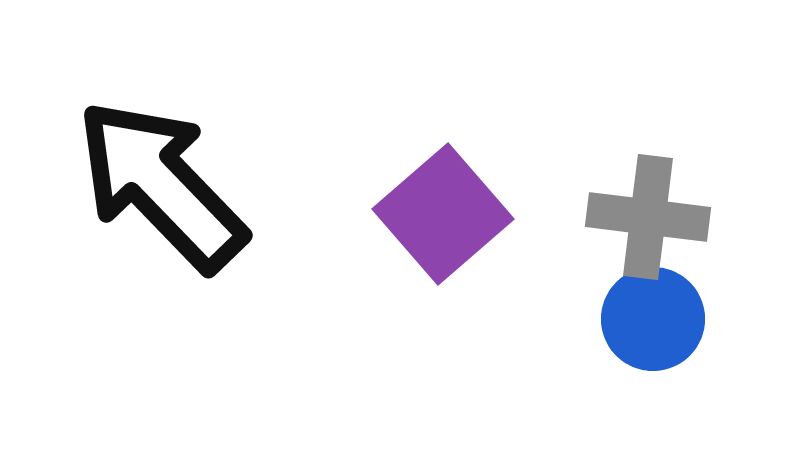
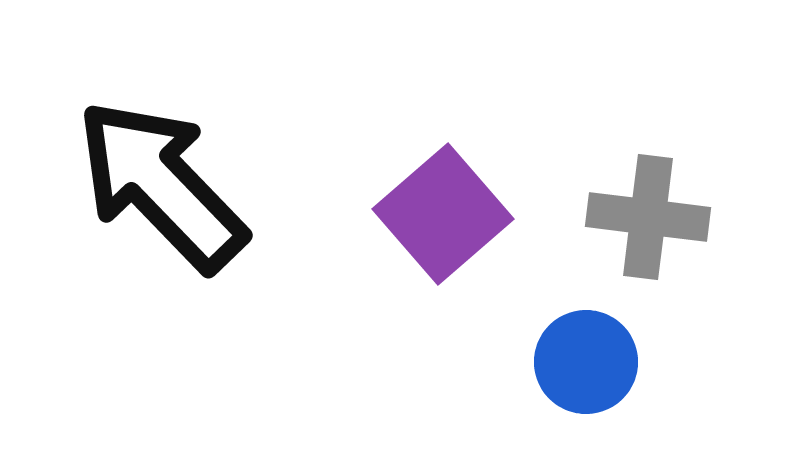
blue circle: moved 67 px left, 43 px down
